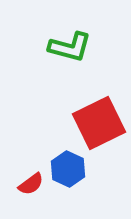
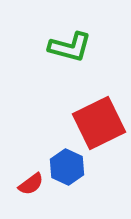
blue hexagon: moved 1 px left, 2 px up
